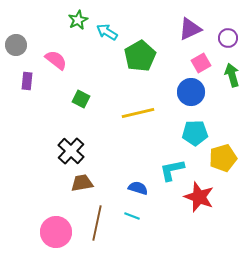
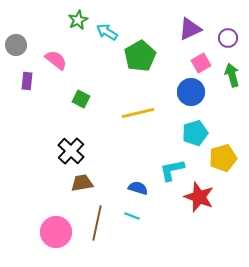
cyan pentagon: rotated 15 degrees counterclockwise
